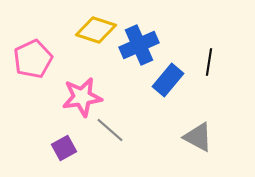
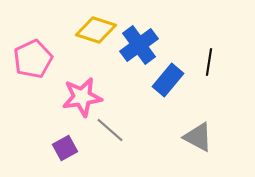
blue cross: rotated 12 degrees counterclockwise
purple square: moved 1 px right
